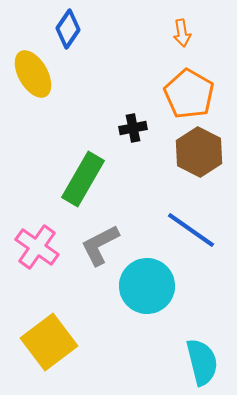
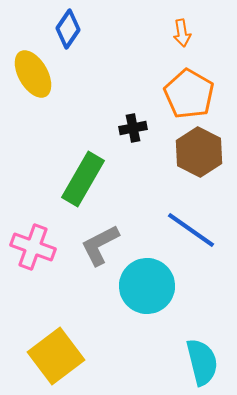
pink cross: moved 4 px left; rotated 15 degrees counterclockwise
yellow square: moved 7 px right, 14 px down
